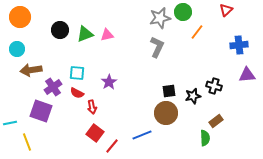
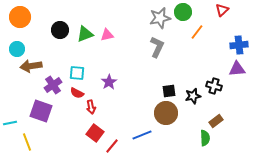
red triangle: moved 4 px left
brown arrow: moved 4 px up
purple triangle: moved 10 px left, 6 px up
purple cross: moved 2 px up
red arrow: moved 1 px left
